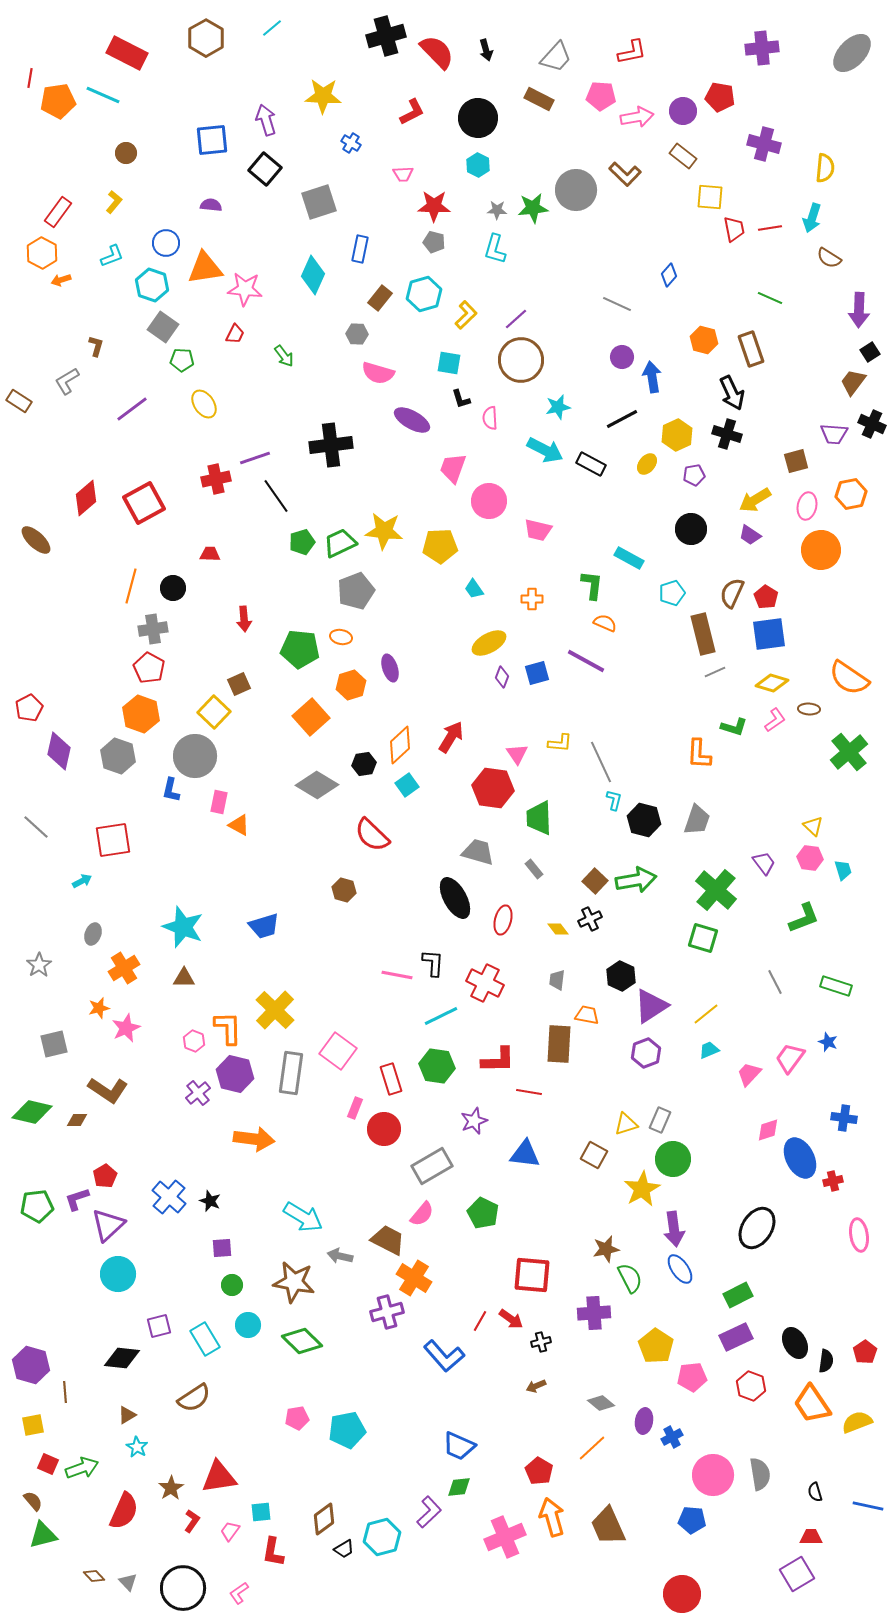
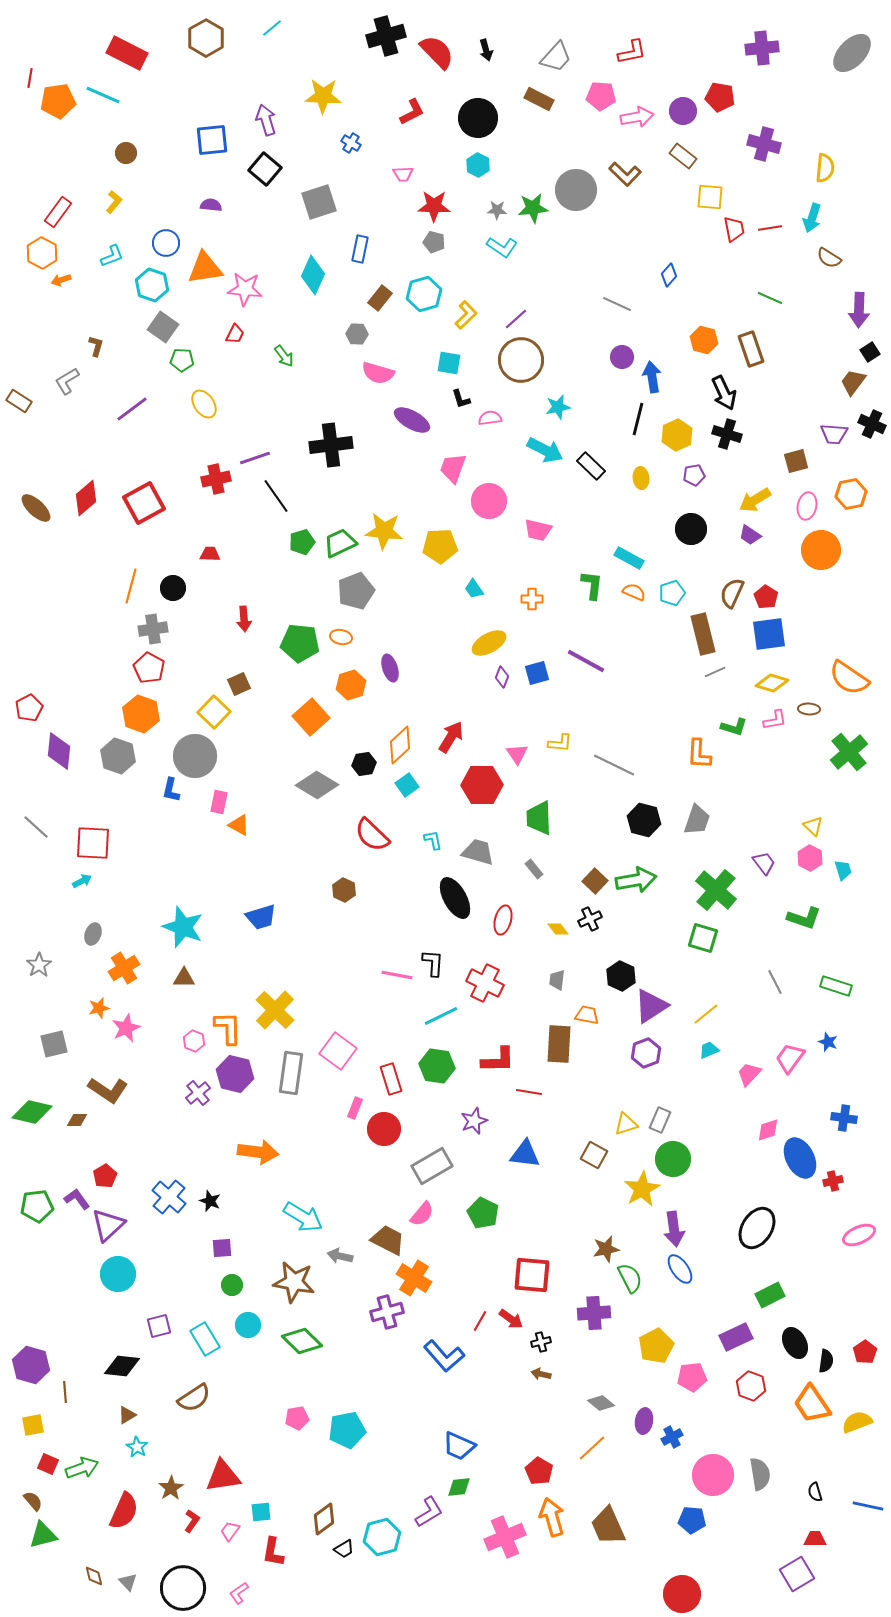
cyan L-shape at (495, 249): moved 7 px right, 2 px up; rotated 72 degrees counterclockwise
black arrow at (732, 393): moved 8 px left
pink semicircle at (490, 418): rotated 85 degrees clockwise
black line at (622, 419): moved 16 px right; rotated 48 degrees counterclockwise
black rectangle at (591, 464): moved 2 px down; rotated 16 degrees clockwise
yellow ellipse at (647, 464): moved 6 px left, 14 px down; rotated 45 degrees counterclockwise
brown ellipse at (36, 540): moved 32 px up
orange semicircle at (605, 623): moved 29 px right, 31 px up
green pentagon at (300, 649): moved 6 px up
pink L-shape at (775, 720): rotated 25 degrees clockwise
purple diamond at (59, 751): rotated 6 degrees counterclockwise
gray line at (601, 762): moved 13 px right, 3 px down; rotated 39 degrees counterclockwise
red hexagon at (493, 788): moved 11 px left, 3 px up; rotated 9 degrees counterclockwise
cyan L-shape at (614, 800): moved 181 px left, 40 px down; rotated 25 degrees counterclockwise
red square at (113, 840): moved 20 px left, 3 px down; rotated 12 degrees clockwise
pink hexagon at (810, 858): rotated 20 degrees clockwise
brown hexagon at (344, 890): rotated 10 degrees clockwise
green L-shape at (804, 918): rotated 40 degrees clockwise
blue trapezoid at (264, 926): moved 3 px left, 9 px up
orange arrow at (254, 1139): moved 4 px right, 13 px down
purple L-shape at (77, 1199): rotated 72 degrees clockwise
pink ellipse at (859, 1235): rotated 76 degrees clockwise
green rectangle at (738, 1295): moved 32 px right
yellow pentagon at (656, 1346): rotated 12 degrees clockwise
black diamond at (122, 1358): moved 8 px down
brown arrow at (536, 1386): moved 5 px right, 12 px up; rotated 36 degrees clockwise
red triangle at (219, 1477): moved 4 px right, 1 px up
purple L-shape at (429, 1512): rotated 12 degrees clockwise
red trapezoid at (811, 1537): moved 4 px right, 2 px down
brown diamond at (94, 1576): rotated 30 degrees clockwise
